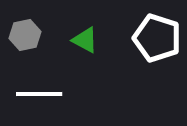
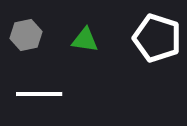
gray hexagon: moved 1 px right
green triangle: rotated 20 degrees counterclockwise
